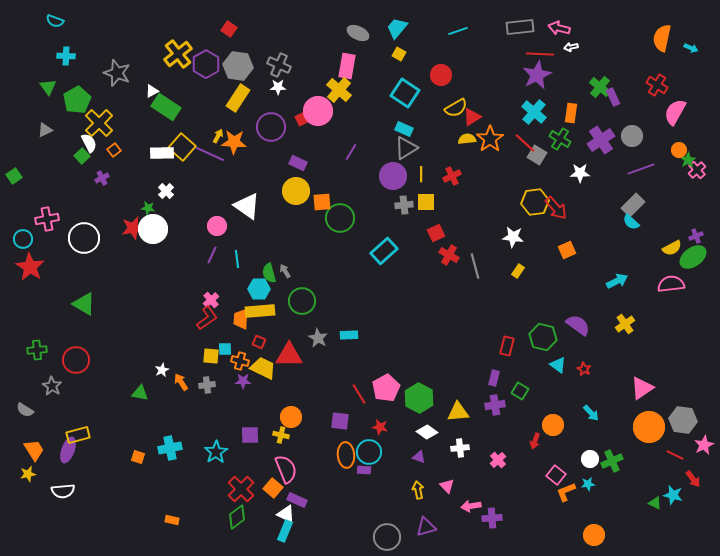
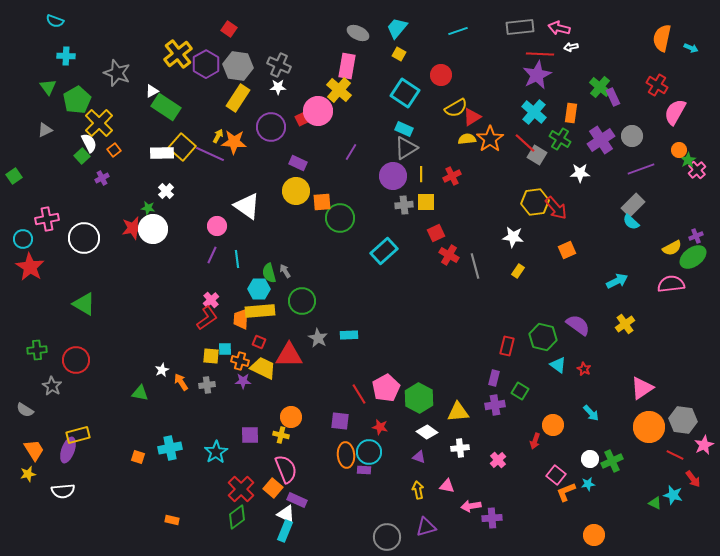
pink triangle at (447, 486): rotated 35 degrees counterclockwise
